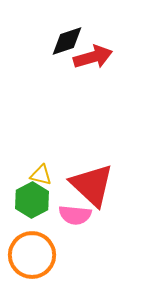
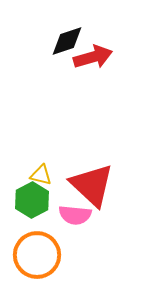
orange circle: moved 5 px right
